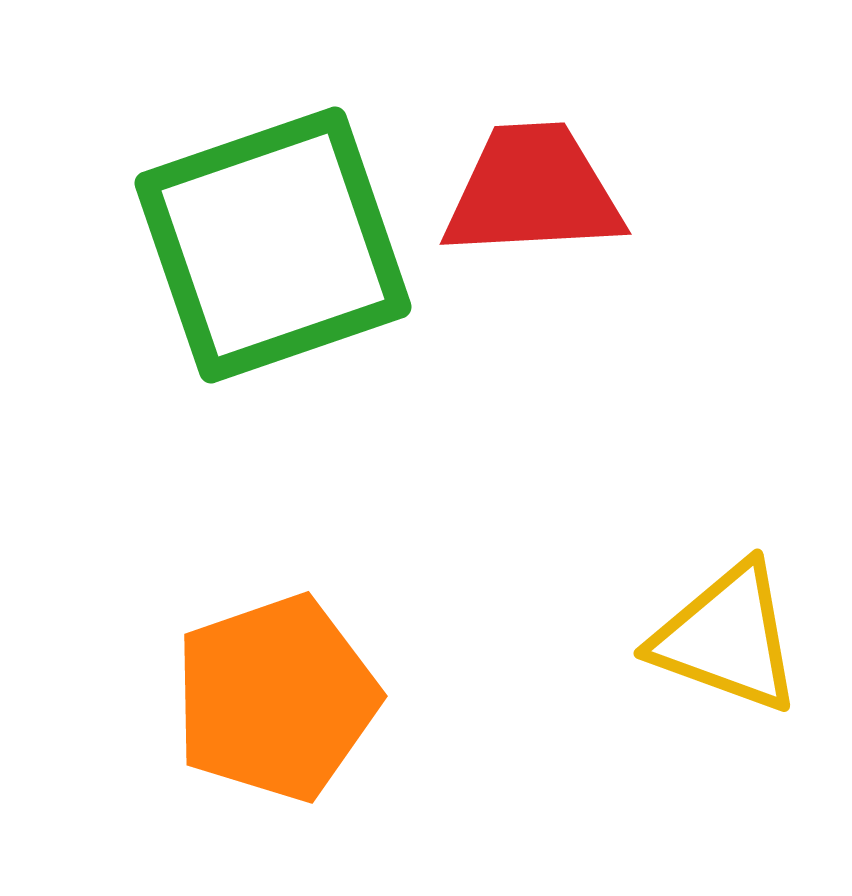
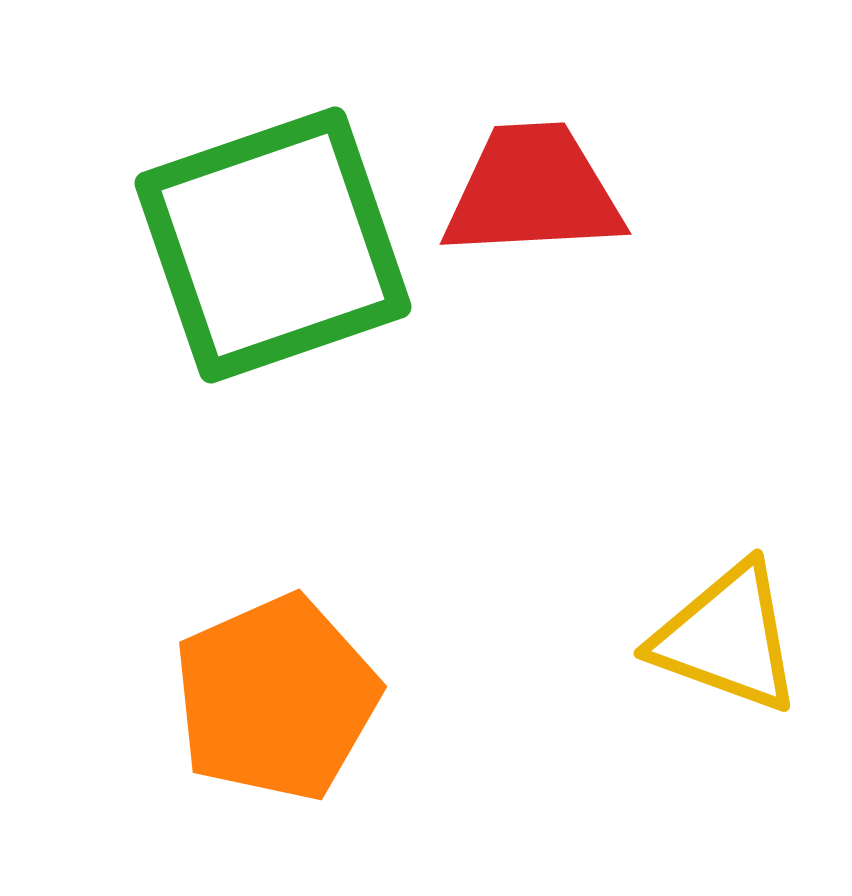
orange pentagon: rotated 5 degrees counterclockwise
